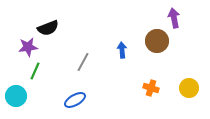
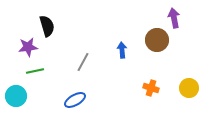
black semicircle: moved 1 px left, 2 px up; rotated 85 degrees counterclockwise
brown circle: moved 1 px up
green line: rotated 54 degrees clockwise
